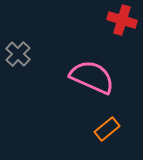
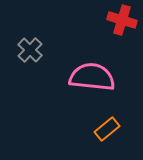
gray cross: moved 12 px right, 4 px up
pink semicircle: rotated 18 degrees counterclockwise
